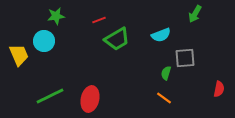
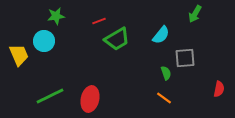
red line: moved 1 px down
cyan semicircle: rotated 30 degrees counterclockwise
green semicircle: rotated 144 degrees clockwise
